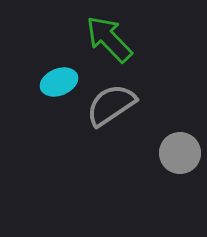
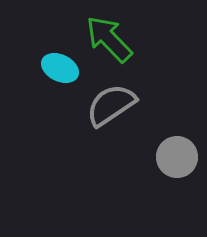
cyan ellipse: moved 1 px right, 14 px up; rotated 48 degrees clockwise
gray circle: moved 3 px left, 4 px down
